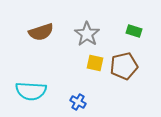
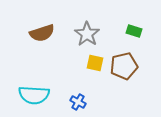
brown semicircle: moved 1 px right, 1 px down
cyan semicircle: moved 3 px right, 4 px down
